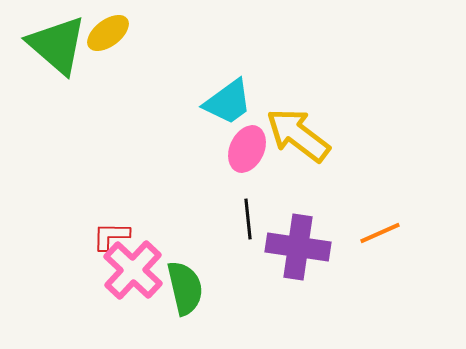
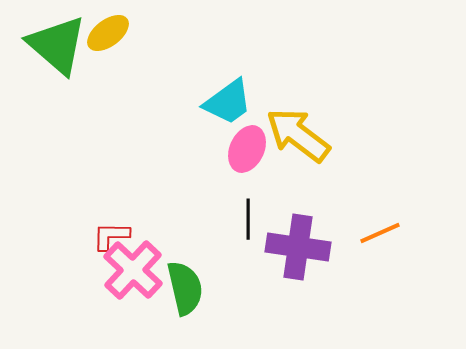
black line: rotated 6 degrees clockwise
